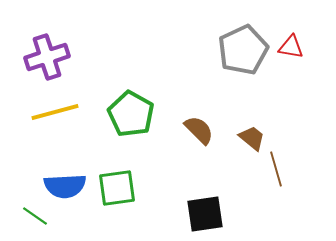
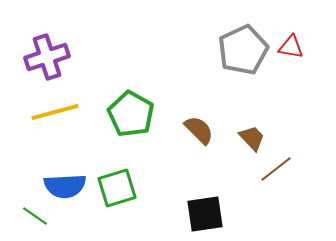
brown trapezoid: rotated 8 degrees clockwise
brown line: rotated 68 degrees clockwise
green square: rotated 9 degrees counterclockwise
